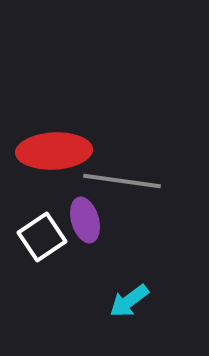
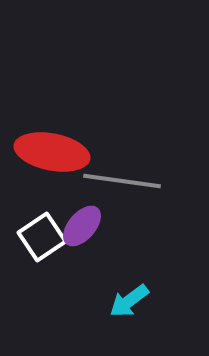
red ellipse: moved 2 px left, 1 px down; rotated 14 degrees clockwise
purple ellipse: moved 3 px left, 6 px down; rotated 57 degrees clockwise
